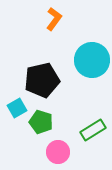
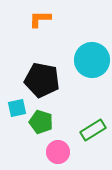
orange L-shape: moved 14 px left; rotated 125 degrees counterclockwise
black pentagon: rotated 24 degrees clockwise
cyan square: rotated 18 degrees clockwise
